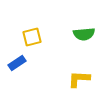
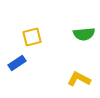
yellow L-shape: rotated 25 degrees clockwise
